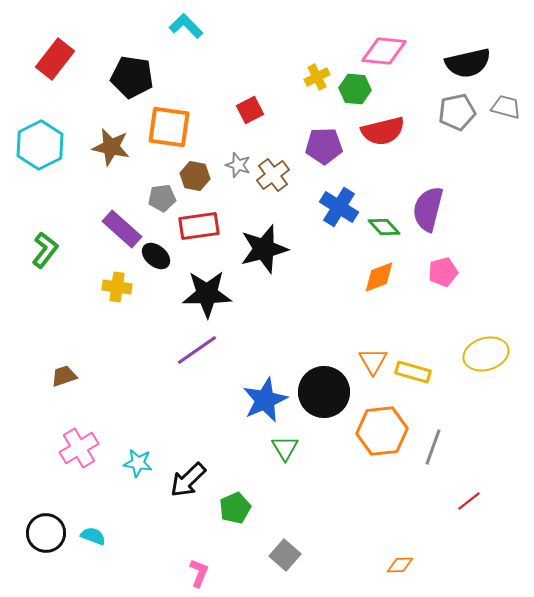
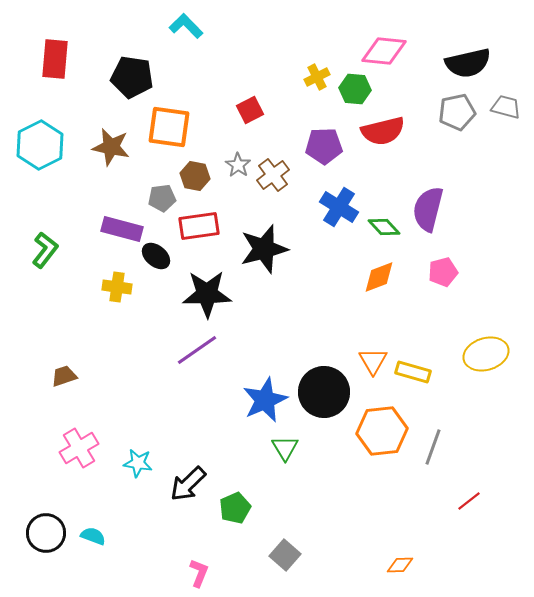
red rectangle at (55, 59): rotated 33 degrees counterclockwise
gray star at (238, 165): rotated 15 degrees clockwise
purple rectangle at (122, 229): rotated 27 degrees counterclockwise
black arrow at (188, 480): moved 4 px down
